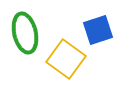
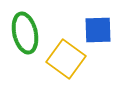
blue square: rotated 16 degrees clockwise
